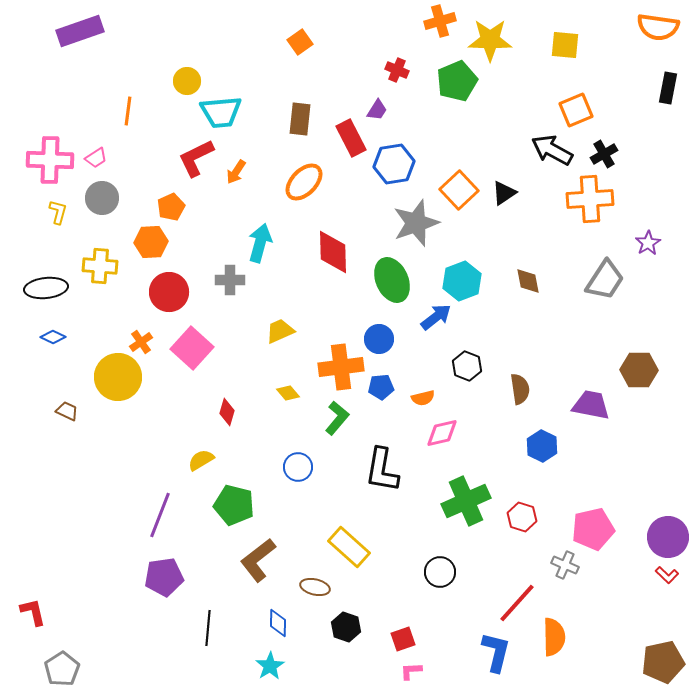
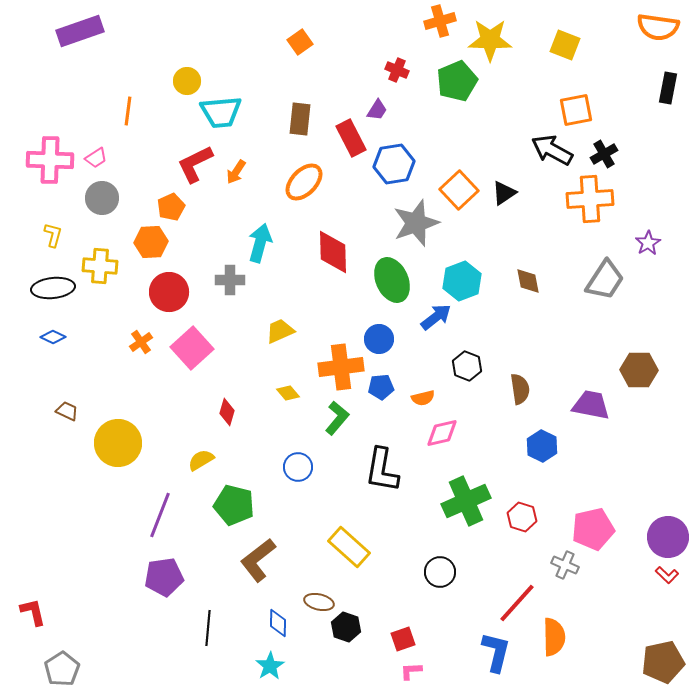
yellow square at (565, 45): rotated 16 degrees clockwise
orange square at (576, 110): rotated 12 degrees clockwise
red L-shape at (196, 158): moved 1 px left, 6 px down
yellow L-shape at (58, 212): moved 5 px left, 23 px down
black ellipse at (46, 288): moved 7 px right
pink square at (192, 348): rotated 6 degrees clockwise
yellow circle at (118, 377): moved 66 px down
brown ellipse at (315, 587): moved 4 px right, 15 px down
